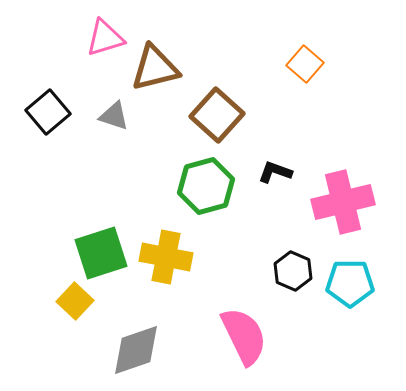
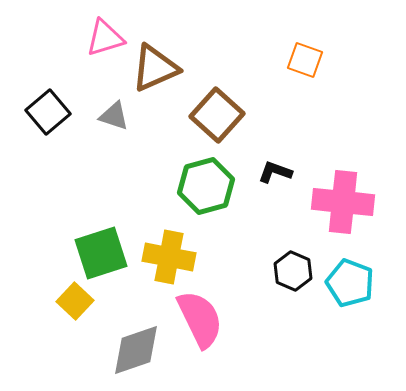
orange square: moved 4 px up; rotated 21 degrees counterclockwise
brown triangle: rotated 10 degrees counterclockwise
pink cross: rotated 20 degrees clockwise
yellow cross: moved 3 px right
cyan pentagon: rotated 21 degrees clockwise
pink semicircle: moved 44 px left, 17 px up
